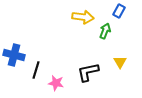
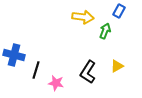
yellow triangle: moved 3 px left, 4 px down; rotated 32 degrees clockwise
black L-shape: rotated 45 degrees counterclockwise
